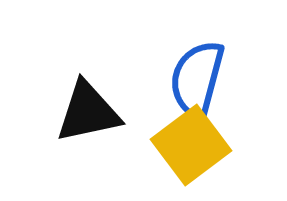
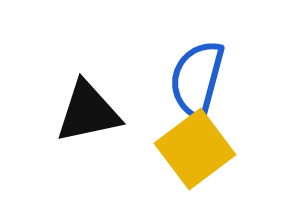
yellow square: moved 4 px right, 4 px down
